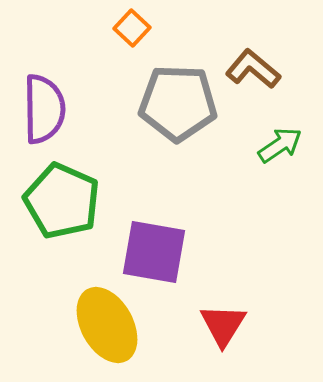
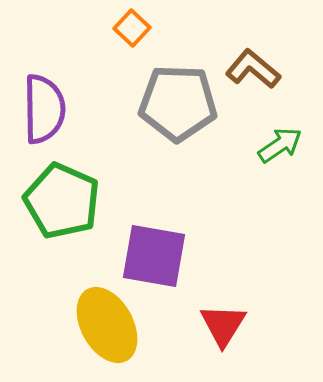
purple square: moved 4 px down
